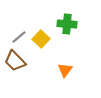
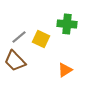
yellow square: rotated 18 degrees counterclockwise
orange triangle: rotated 21 degrees clockwise
